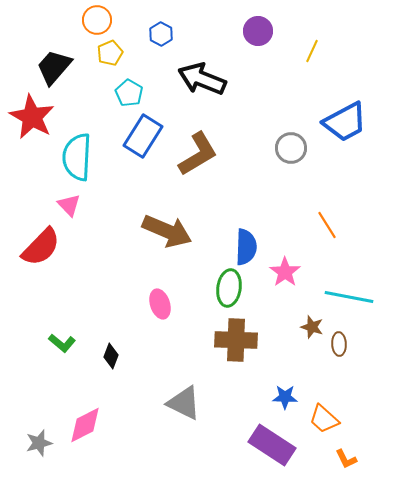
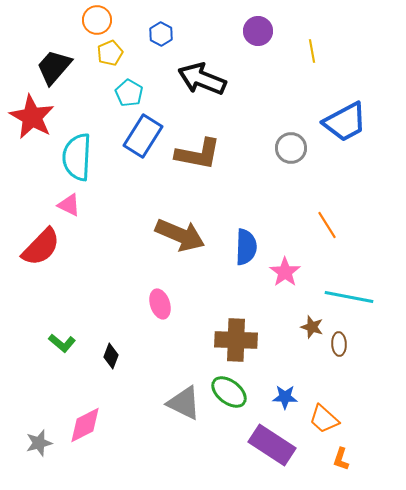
yellow line: rotated 35 degrees counterclockwise
brown L-shape: rotated 42 degrees clockwise
pink triangle: rotated 20 degrees counterclockwise
brown arrow: moved 13 px right, 4 px down
green ellipse: moved 104 px down; rotated 60 degrees counterclockwise
orange L-shape: moved 5 px left; rotated 45 degrees clockwise
